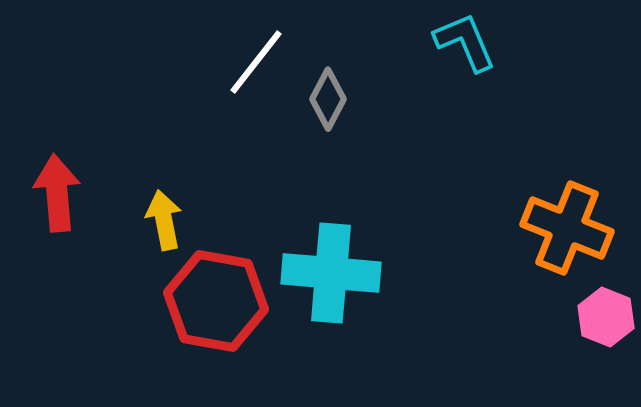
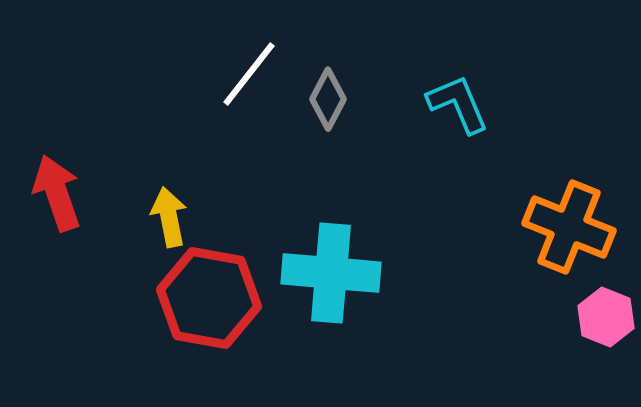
cyan L-shape: moved 7 px left, 62 px down
white line: moved 7 px left, 12 px down
red arrow: rotated 14 degrees counterclockwise
yellow arrow: moved 5 px right, 3 px up
orange cross: moved 2 px right, 1 px up
red hexagon: moved 7 px left, 3 px up
